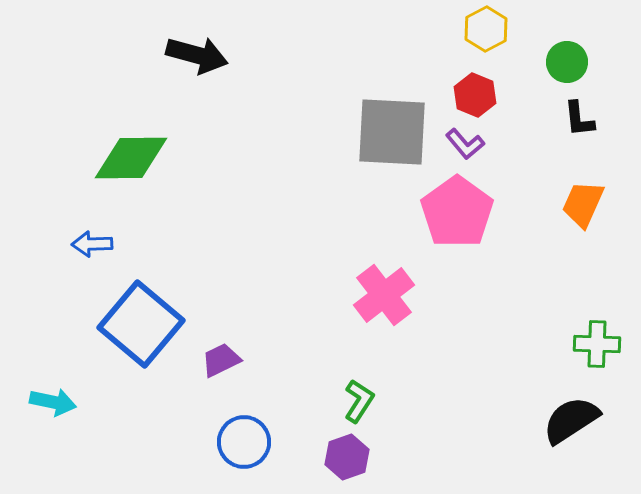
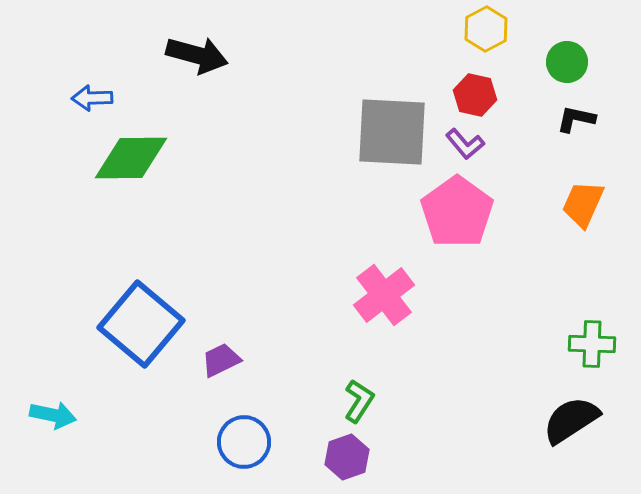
red hexagon: rotated 9 degrees counterclockwise
black L-shape: moved 3 px left; rotated 108 degrees clockwise
blue arrow: moved 146 px up
green cross: moved 5 px left
cyan arrow: moved 13 px down
